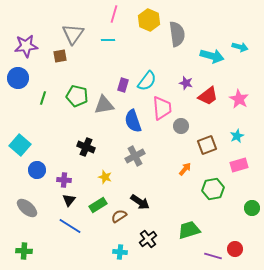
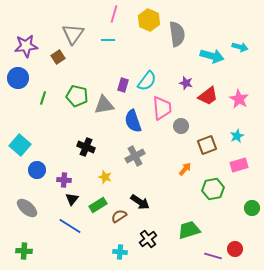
brown square at (60, 56): moved 2 px left, 1 px down; rotated 24 degrees counterclockwise
black triangle at (69, 200): moved 3 px right, 1 px up
